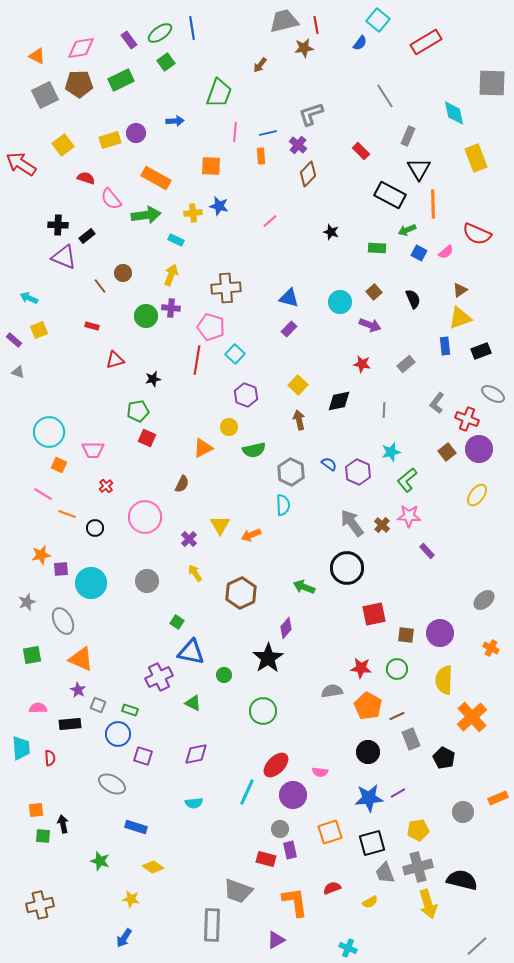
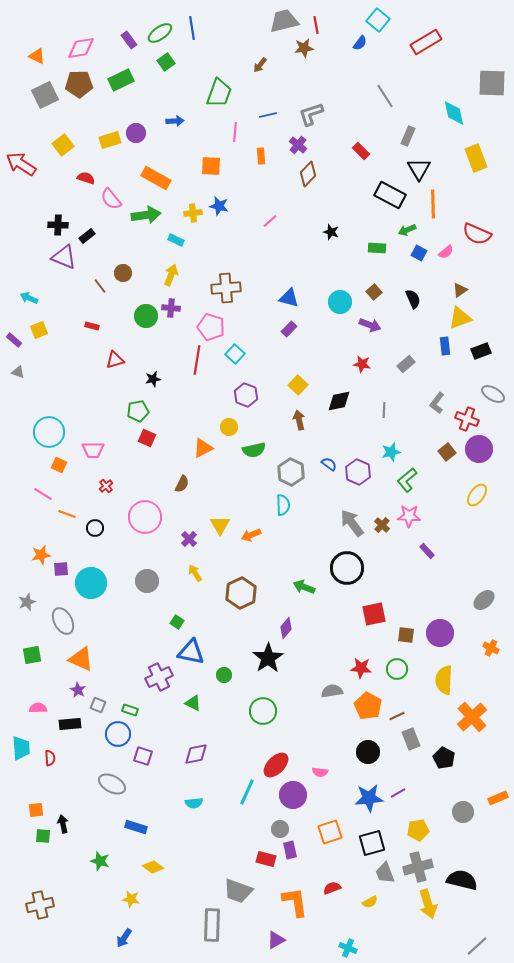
blue line at (268, 133): moved 18 px up
